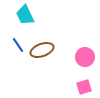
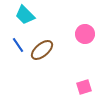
cyan trapezoid: rotated 20 degrees counterclockwise
brown ellipse: rotated 20 degrees counterclockwise
pink circle: moved 23 px up
